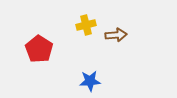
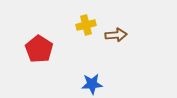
blue star: moved 2 px right, 3 px down
